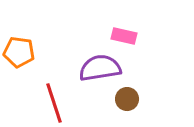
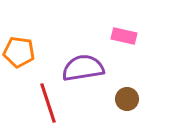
purple semicircle: moved 17 px left
red line: moved 6 px left
